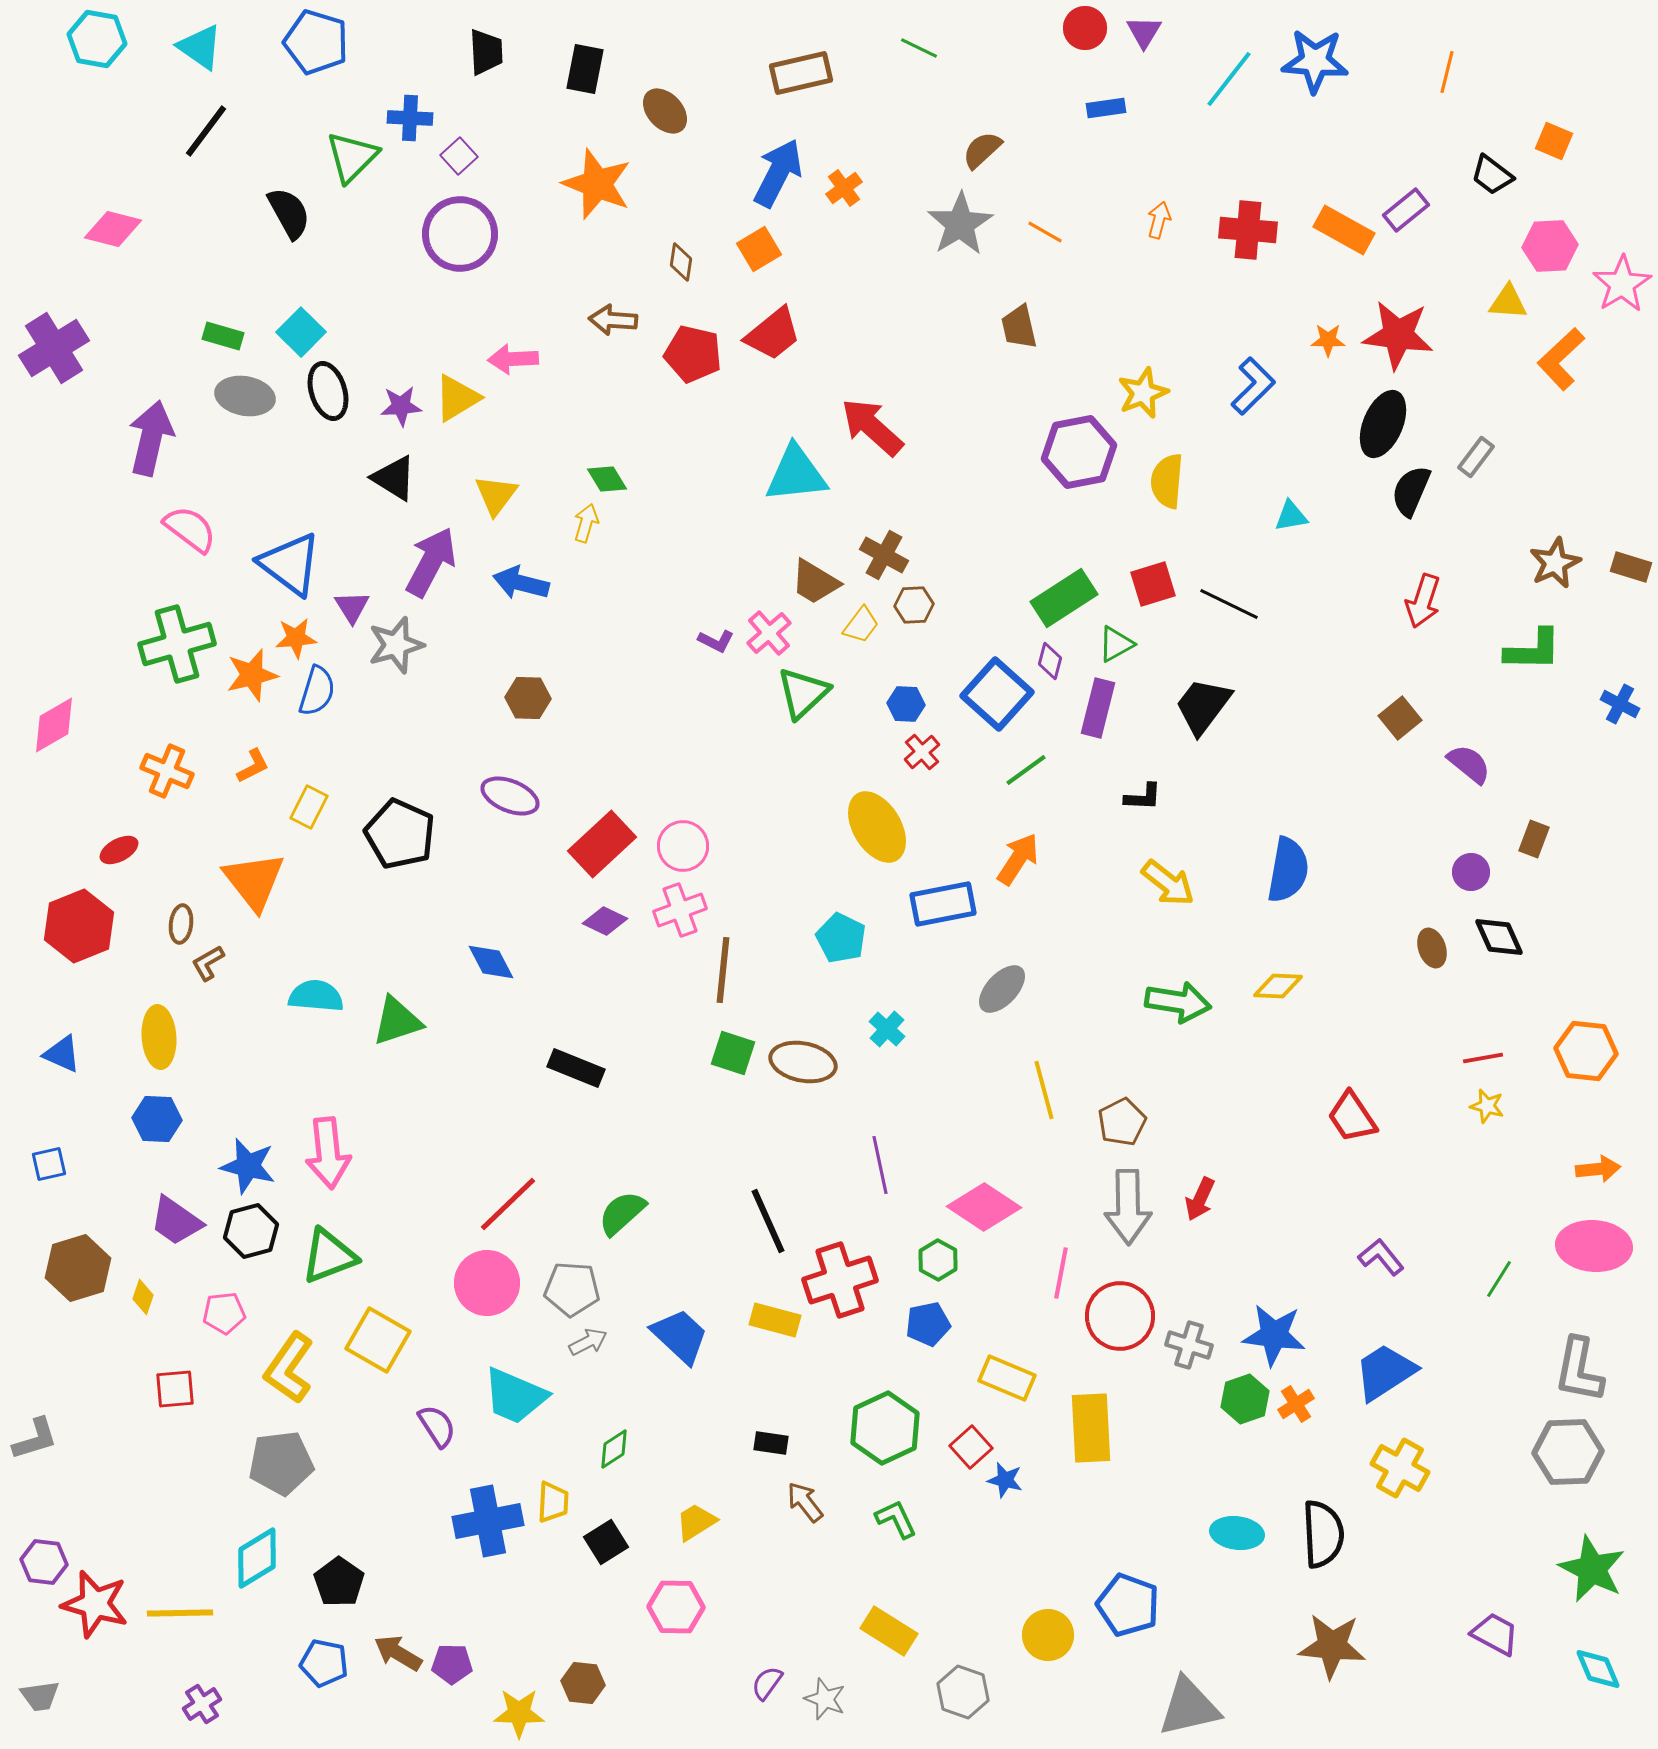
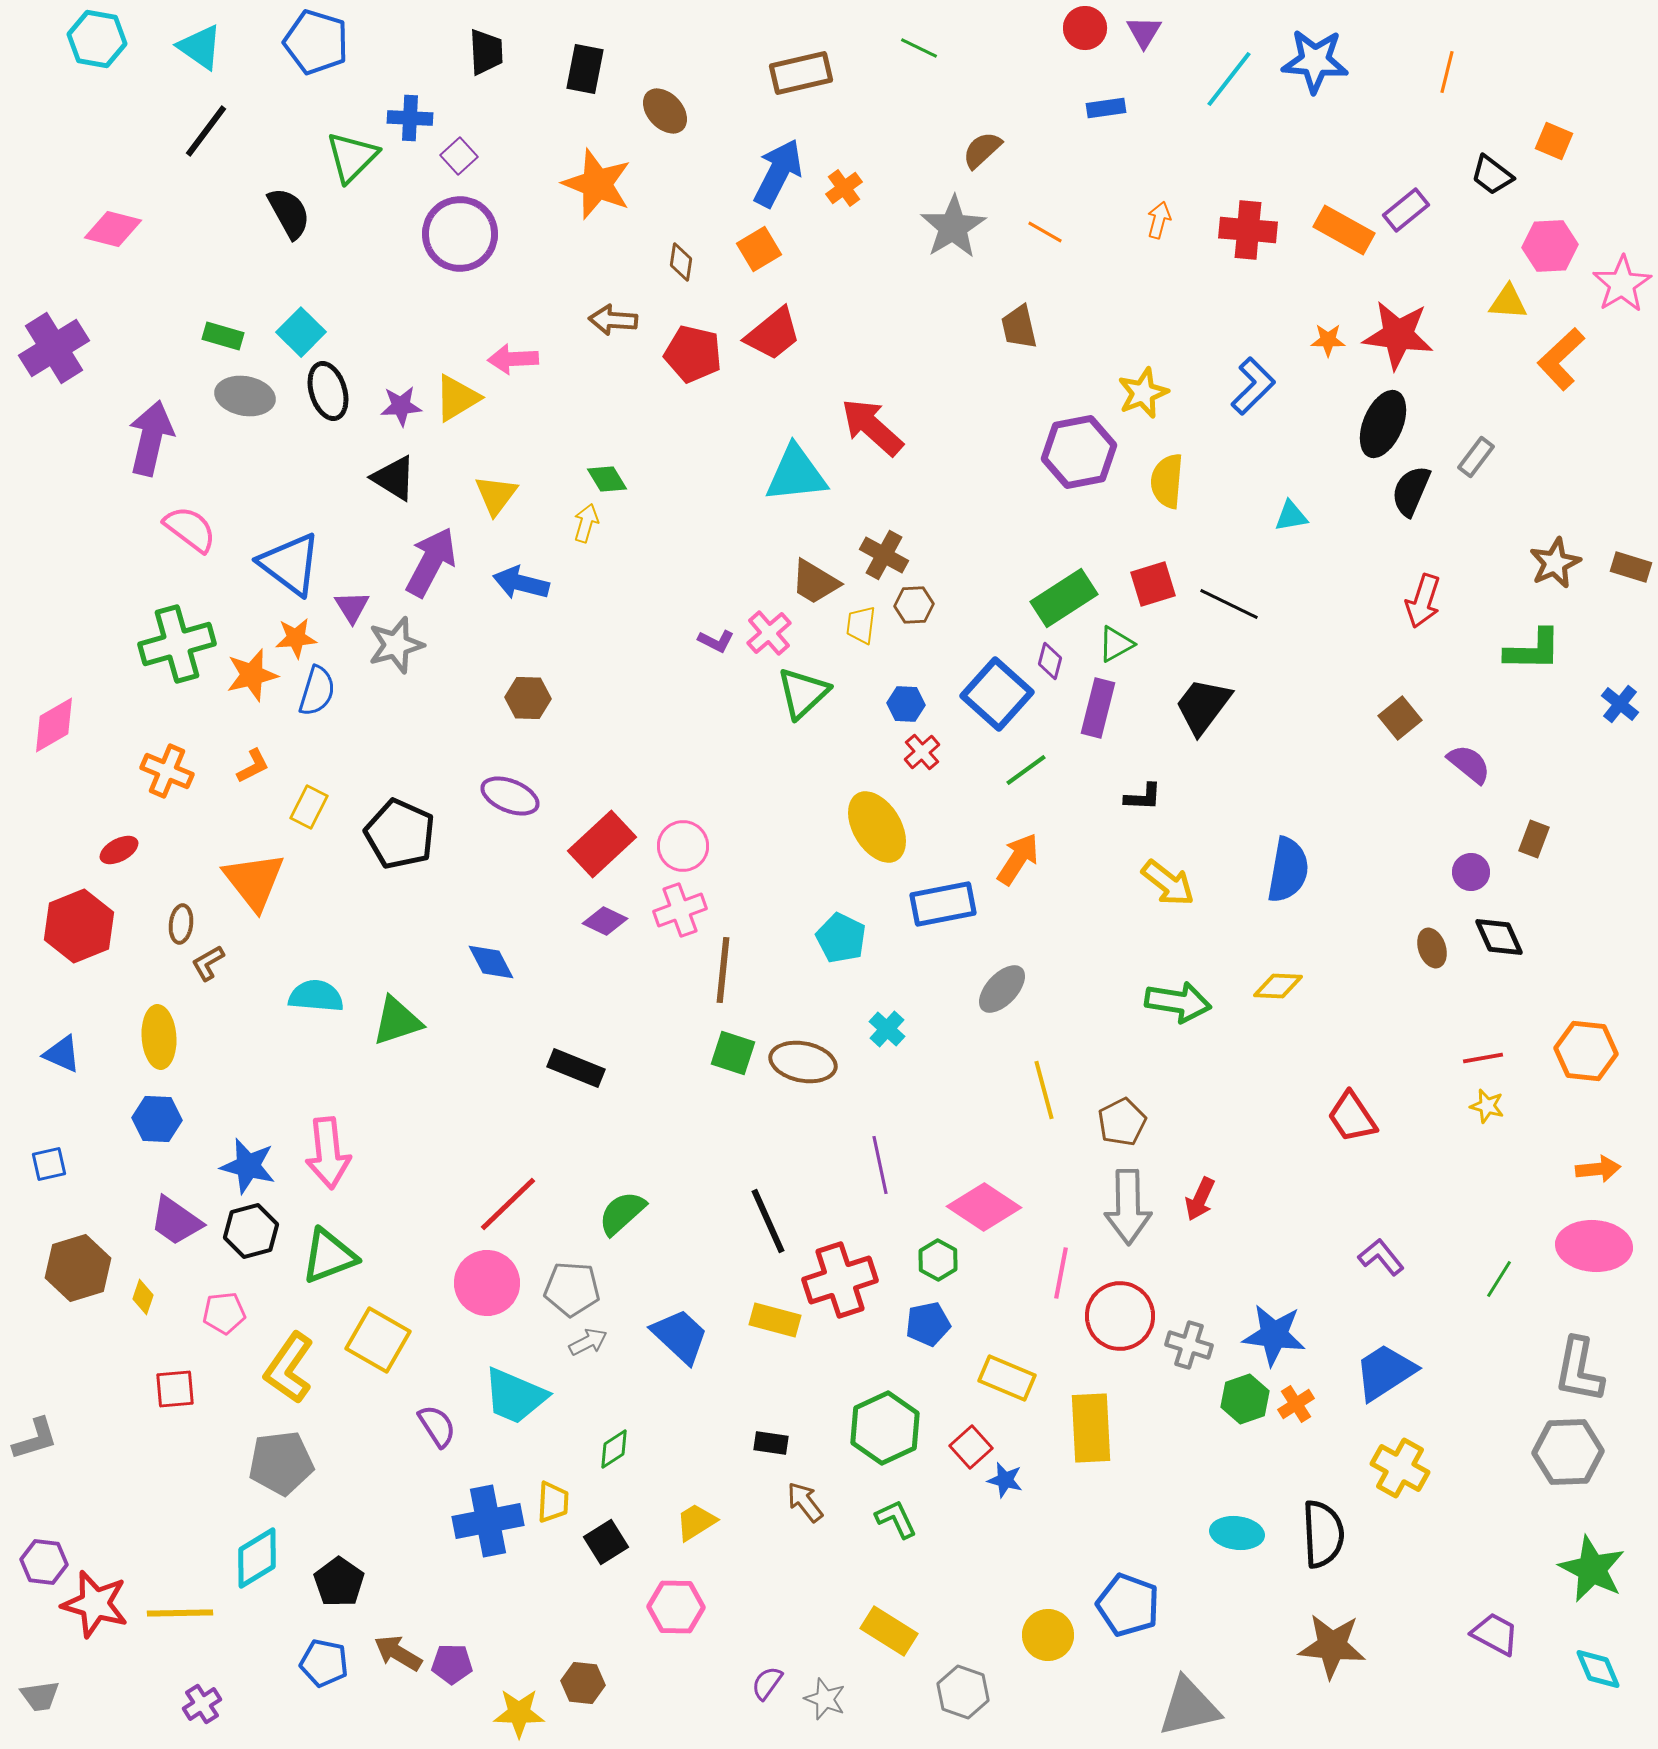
gray star at (960, 224): moved 7 px left, 3 px down
yellow trapezoid at (861, 625): rotated 150 degrees clockwise
blue cross at (1620, 704): rotated 12 degrees clockwise
